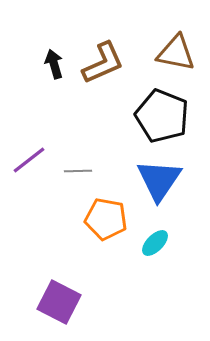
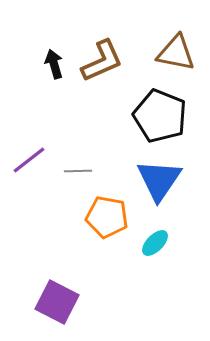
brown L-shape: moved 1 px left, 2 px up
black pentagon: moved 2 px left
orange pentagon: moved 1 px right, 2 px up
purple square: moved 2 px left
